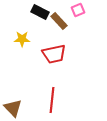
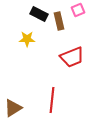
black rectangle: moved 1 px left, 2 px down
brown rectangle: rotated 30 degrees clockwise
yellow star: moved 5 px right
red trapezoid: moved 18 px right, 3 px down; rotated 10 degrees counterclockwise
brown triangle: rotated 42 degrees clockwise
